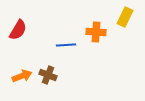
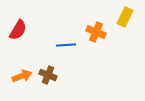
orange cross: rotated 18 degrees clockwise
